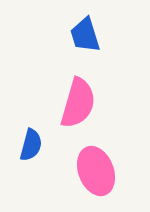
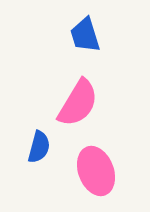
pink semicircle: rotated 15 degrees clockwise
blue semicircle: moved 8 px right, 2 px down
